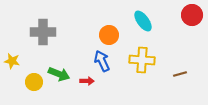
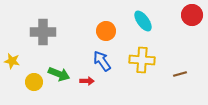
orange circle: moved 3 px left, 4 px up
blue arrow: rotated 10 degrees counterclockwise
